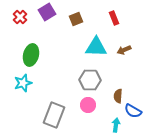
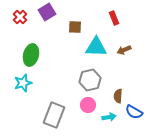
brown square: moved 1 px left, 8 px down; rotated 24 degrees clockwise
gray hexagon: rotated 15 degrees counterclockwise
blue semicircle: moved 1 px right, 1 px down
cyan arrow: moved 7 px left, 8 px up; rotated 72 degrees clockwise
